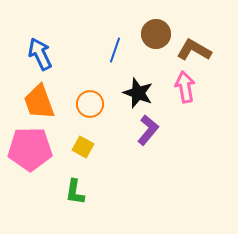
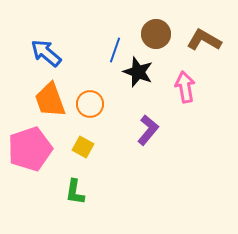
brown L-shape: moved 10 px right, 10 px up
blue arrow: moved 6 px right, 1 px up; rotated 24 degrees counterclockwise
black star: moved 21 px up
orange trapezoid: moved 11 px right, 2 px up
pink pentagon: rotated 18 degrees counterclockwise
